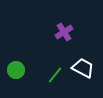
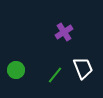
white trapezoid: rotated 40 degrees clockwise
